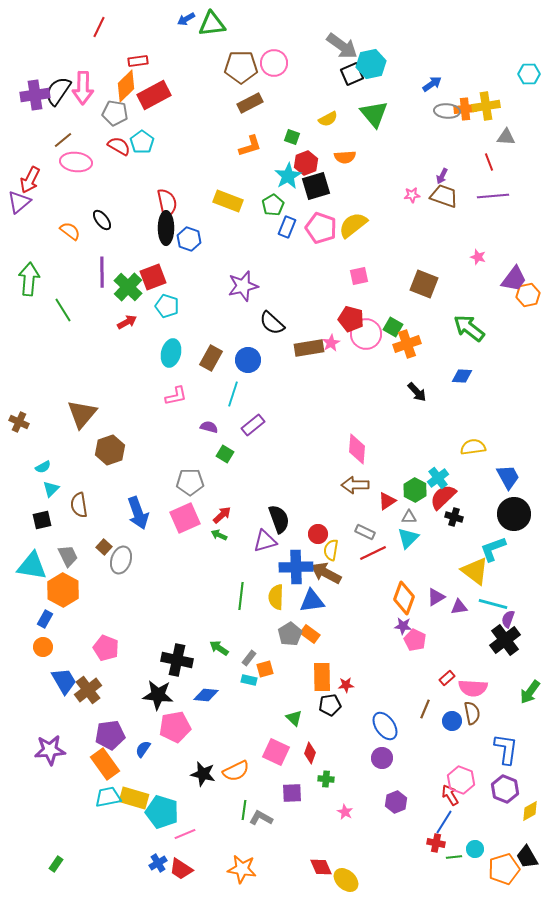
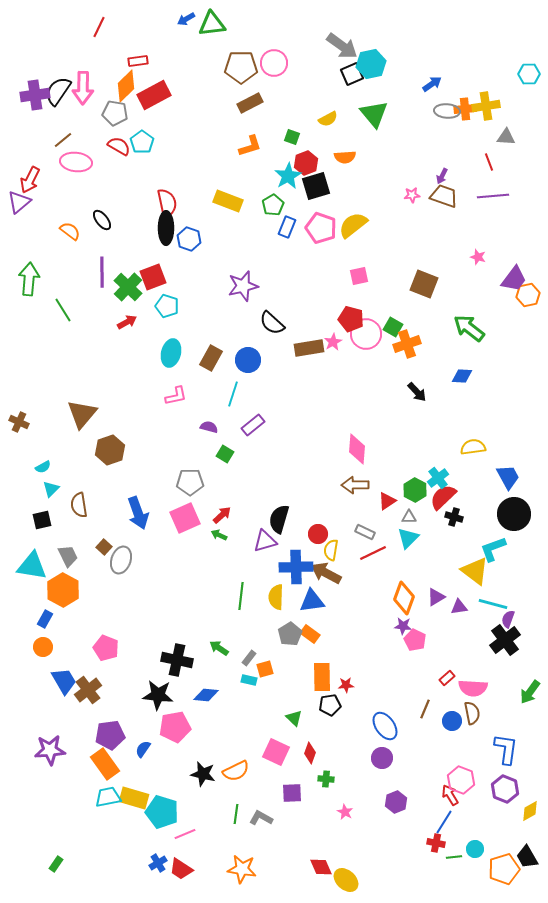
pink star at (331, 343): moved 2 px right, 1 px up
black semicircle at (279, 519): rotated 144 degrees counterclockwise
green line at (244, 810): moved 8 px left, 4 px down
